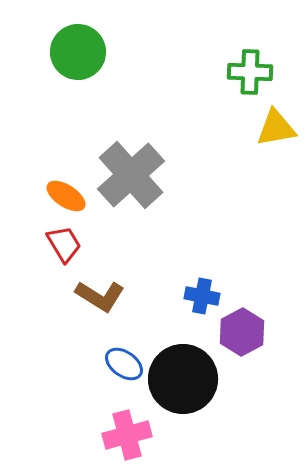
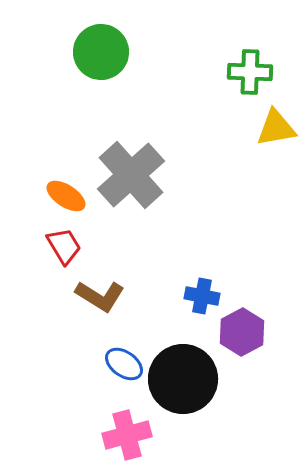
green circle: moved 23 px right
red trapezoid: moved 2 px down
